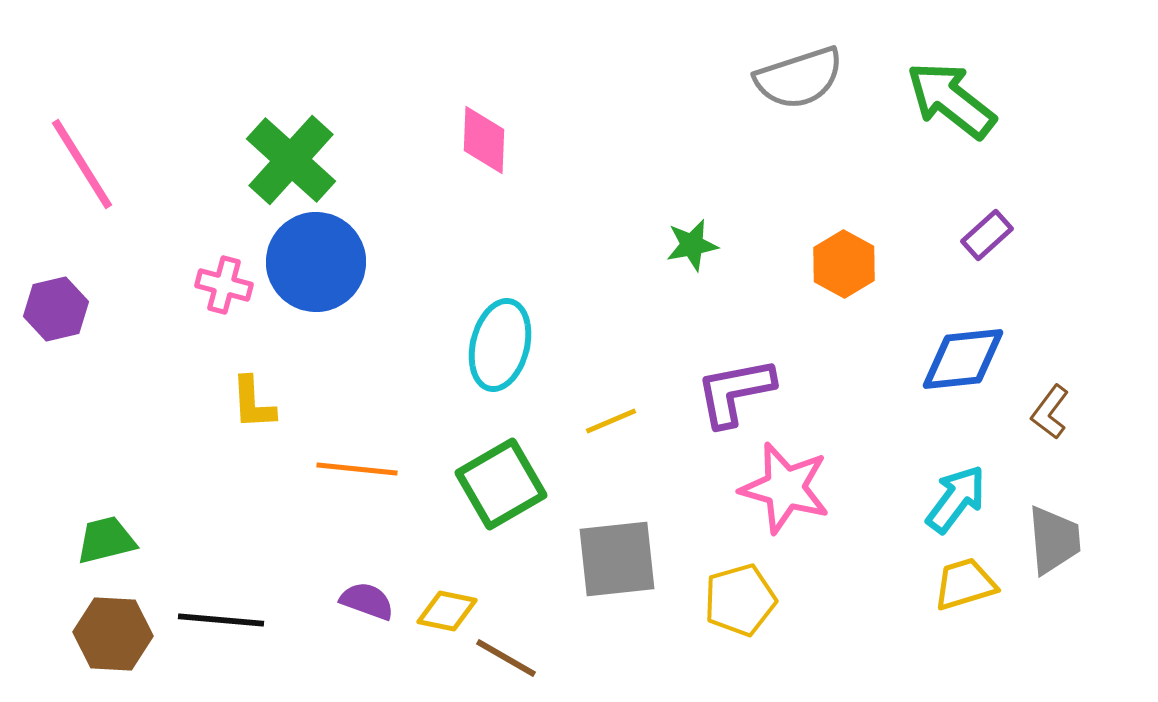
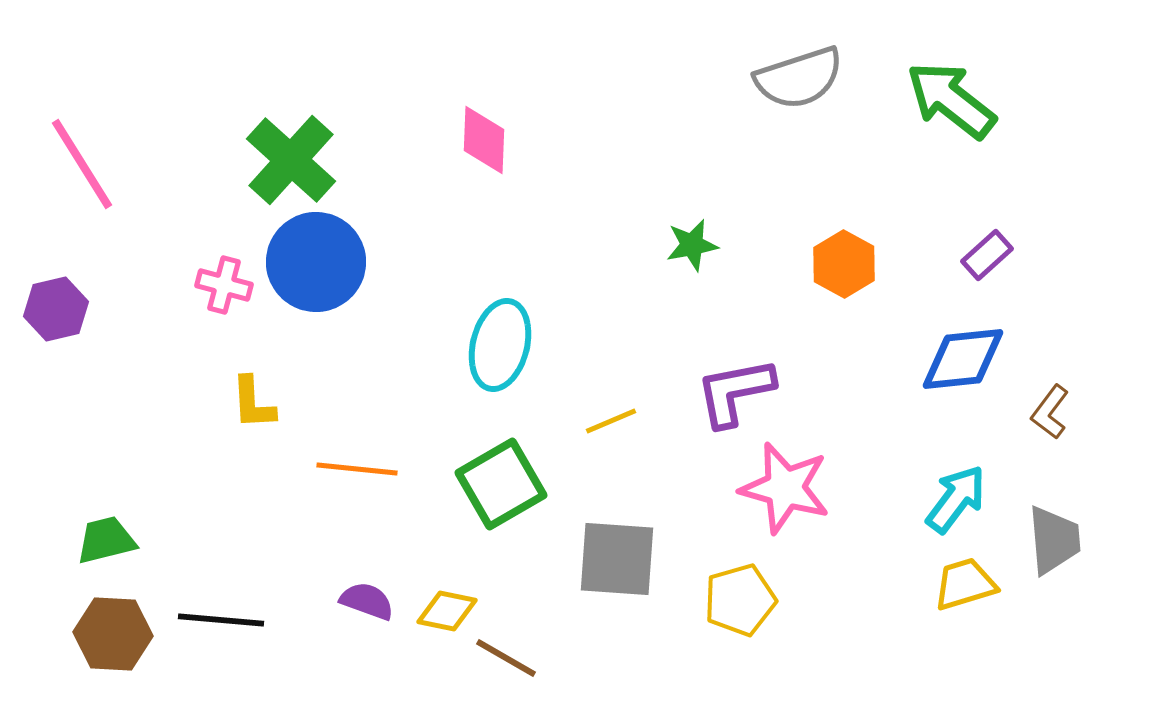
purple rectangle: moved 20 px down
gray square: rotated 10 degrees clockwise
